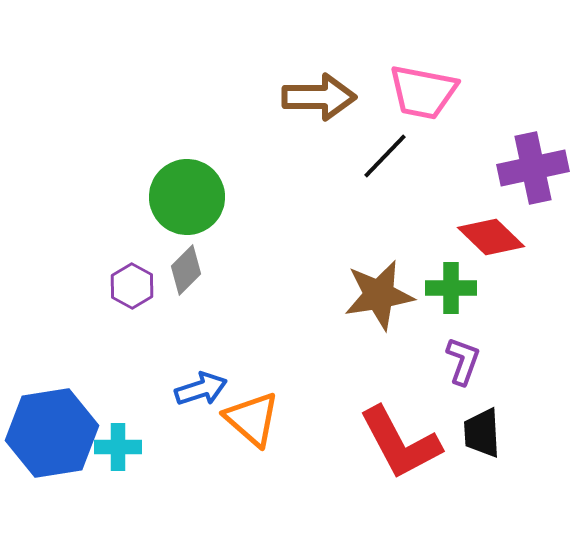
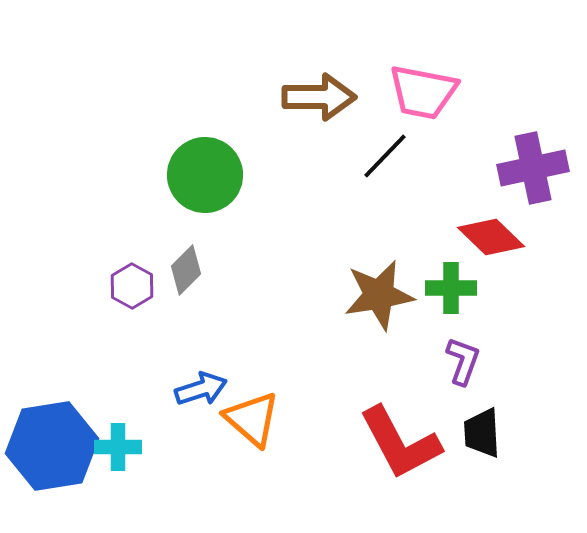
green circle: moved 18 px right, 22 px up
blue hexagon: moved 13 px down
